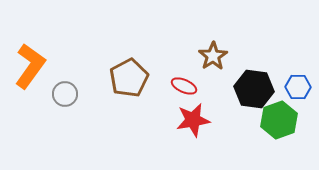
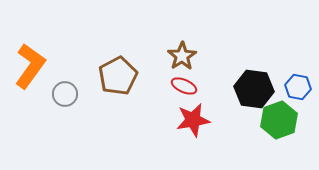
brown star: moved 31 px left
brown pentagon: moved 11 px left, 2 px up
blue hexagon: rotated 10 degrees clockwise
